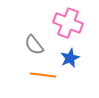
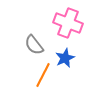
blue star: moved 5 px left
orange line: rotated 70 degrees counterclockwise
